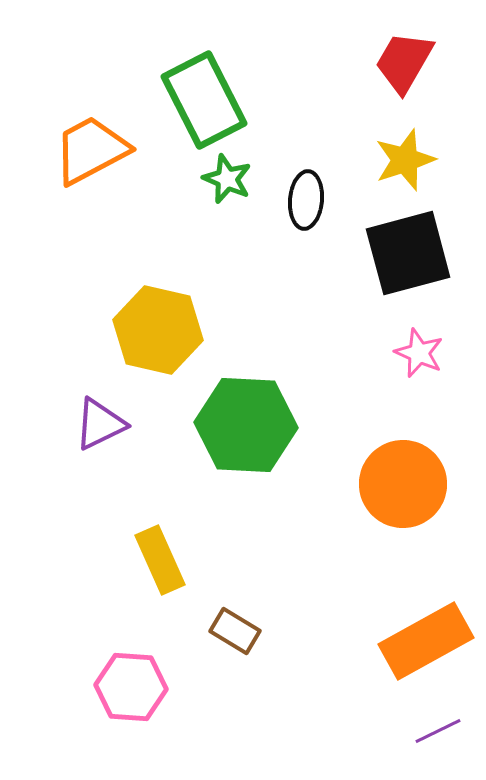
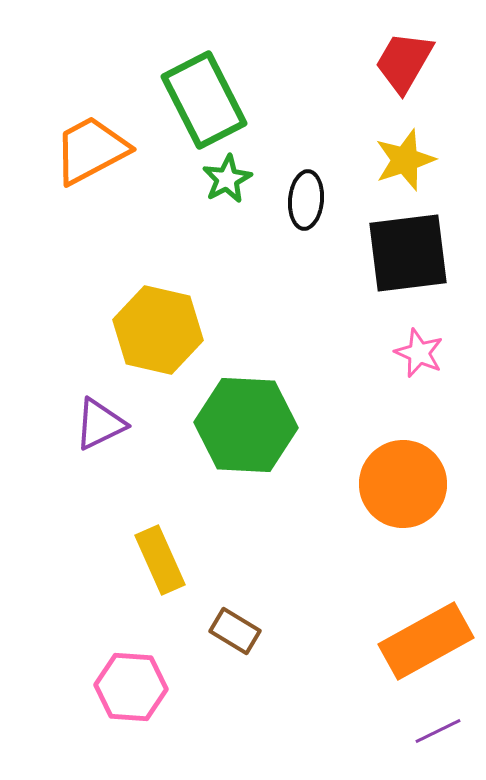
green star: rotated 21 degrees clockwise
black square: rotated 8 degrees clockwise
